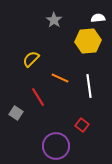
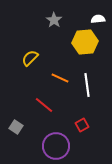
white semicircle: moved 1 px down
yellow hexagon: moved 3 px left, 1 px down
yellow semicircle: moved 1 px left, 1 px up
white line: moved 2 px left, 1 px up
red line: moved 6 px right, 8 px down; rotated 18 degrees counterclockwise
gray square: moved 14 px down
red square: rotated 24 degrees clockwise
